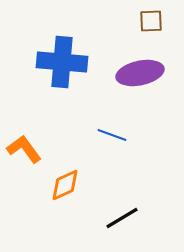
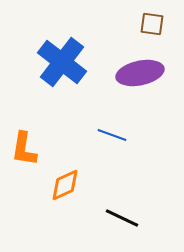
brown square: moved 1 px right, 3 px down; rotated 10 degrees clockwise
blue cross: rotated 33 degrees clockwise
orange L-shape: rotated 135 degrees counterclockwise
black line: rotated 56 degrees clockwise
